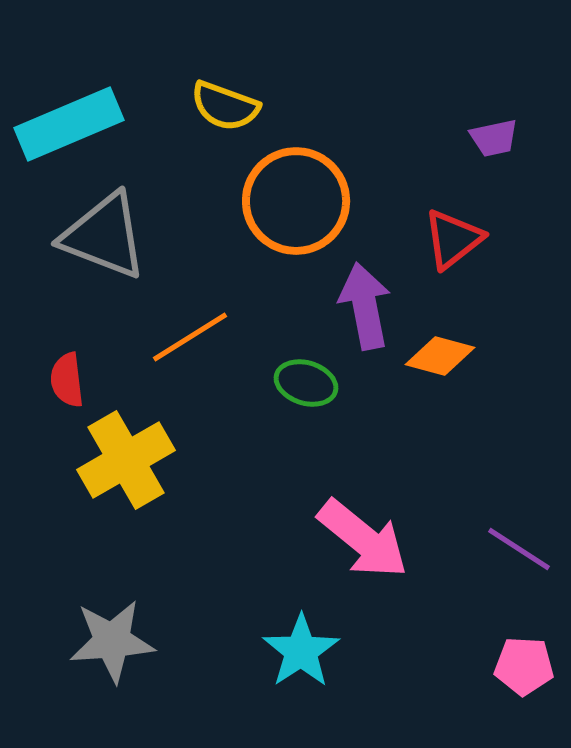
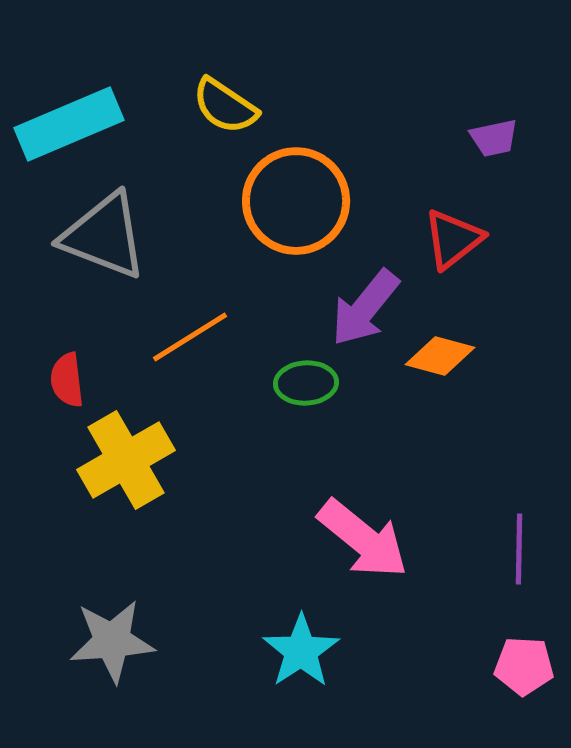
yellow semicircle: rotated 14 degrees clockwise
purple arrow: moved 2 px down; rotated 130 degrees counterclockwise
green ellipse: rotated 20 degrees counterclockwise
purple line: rotated 58 degrees clockwise
